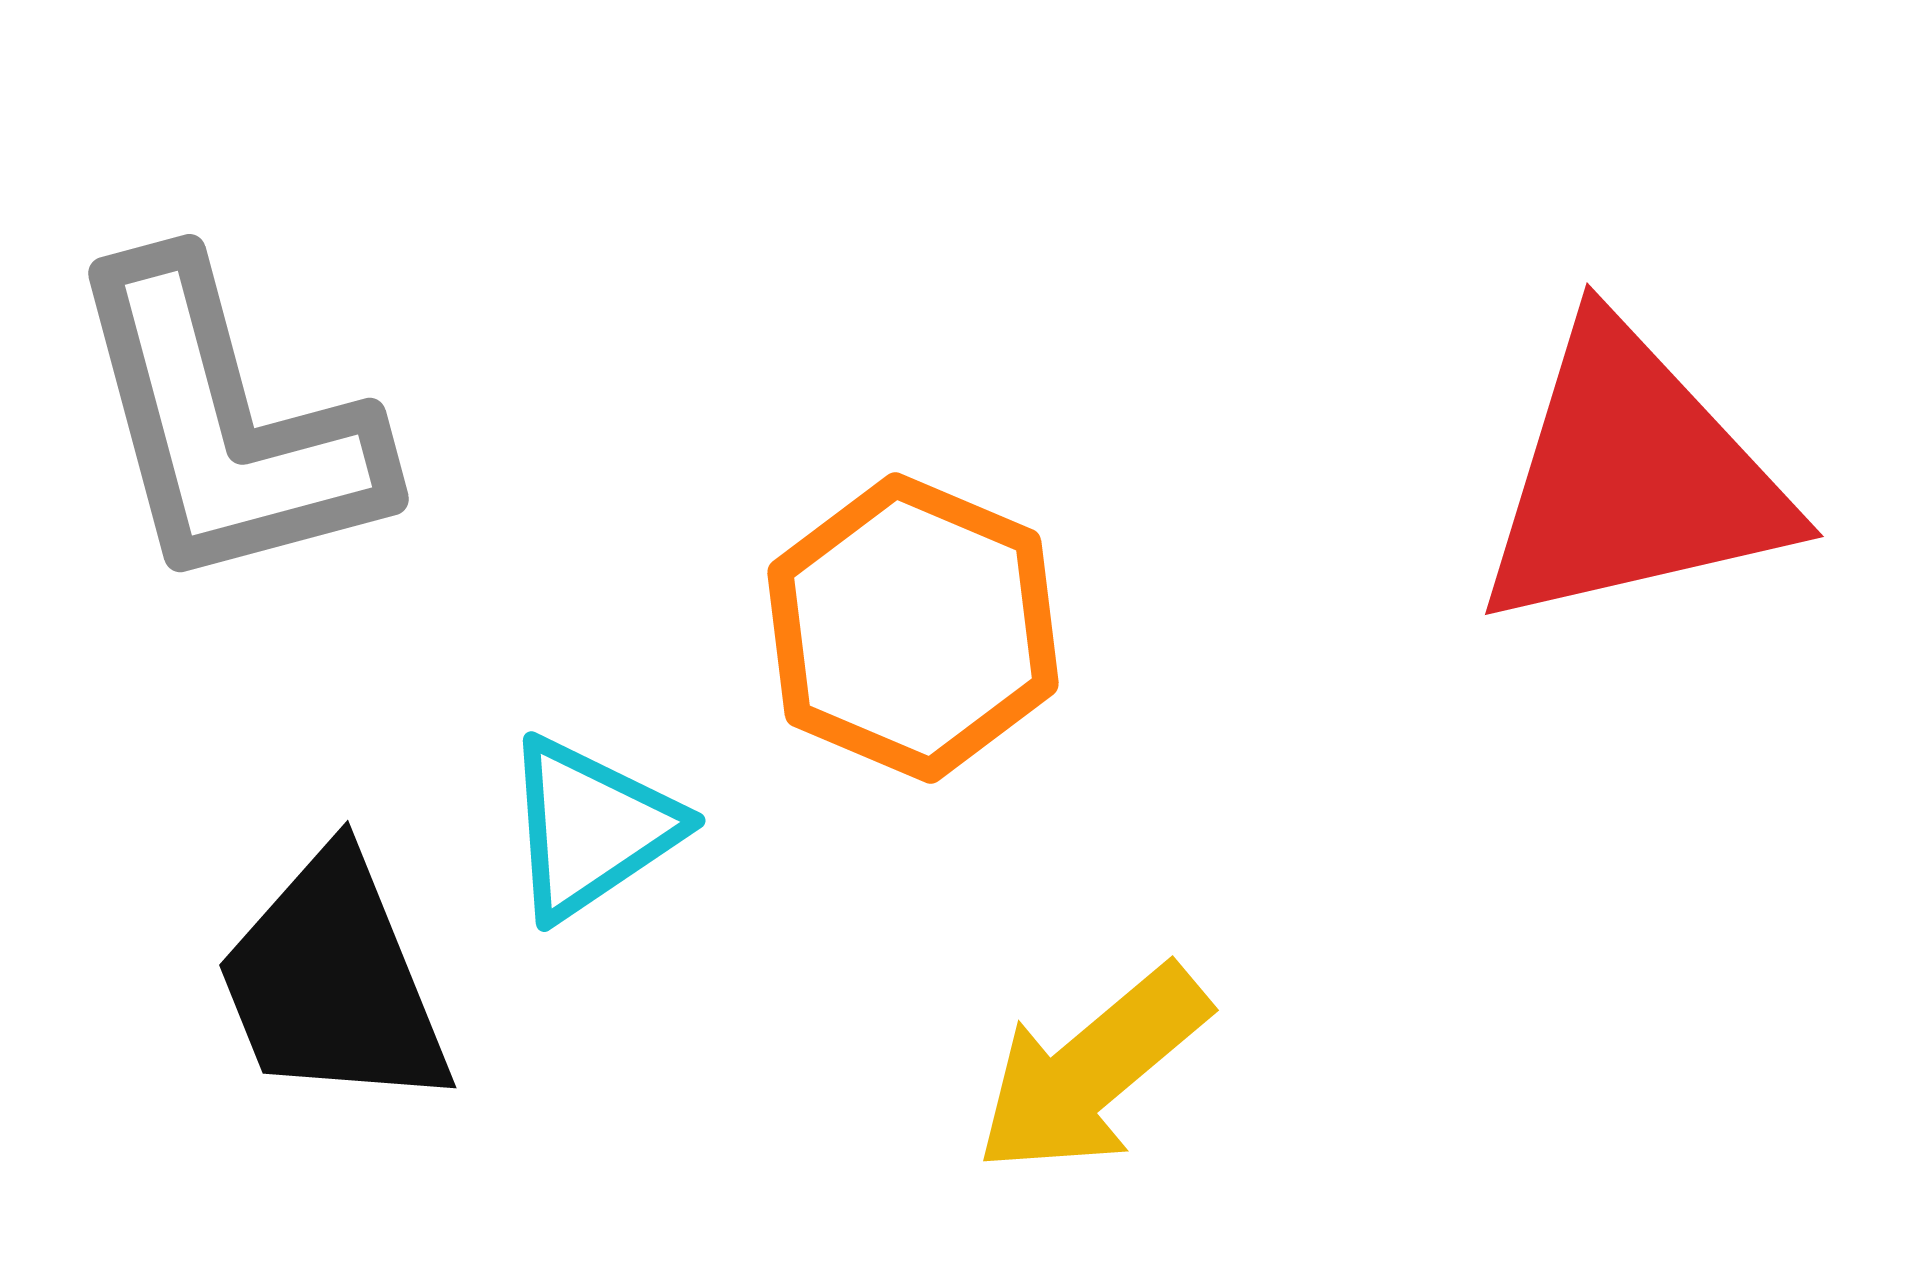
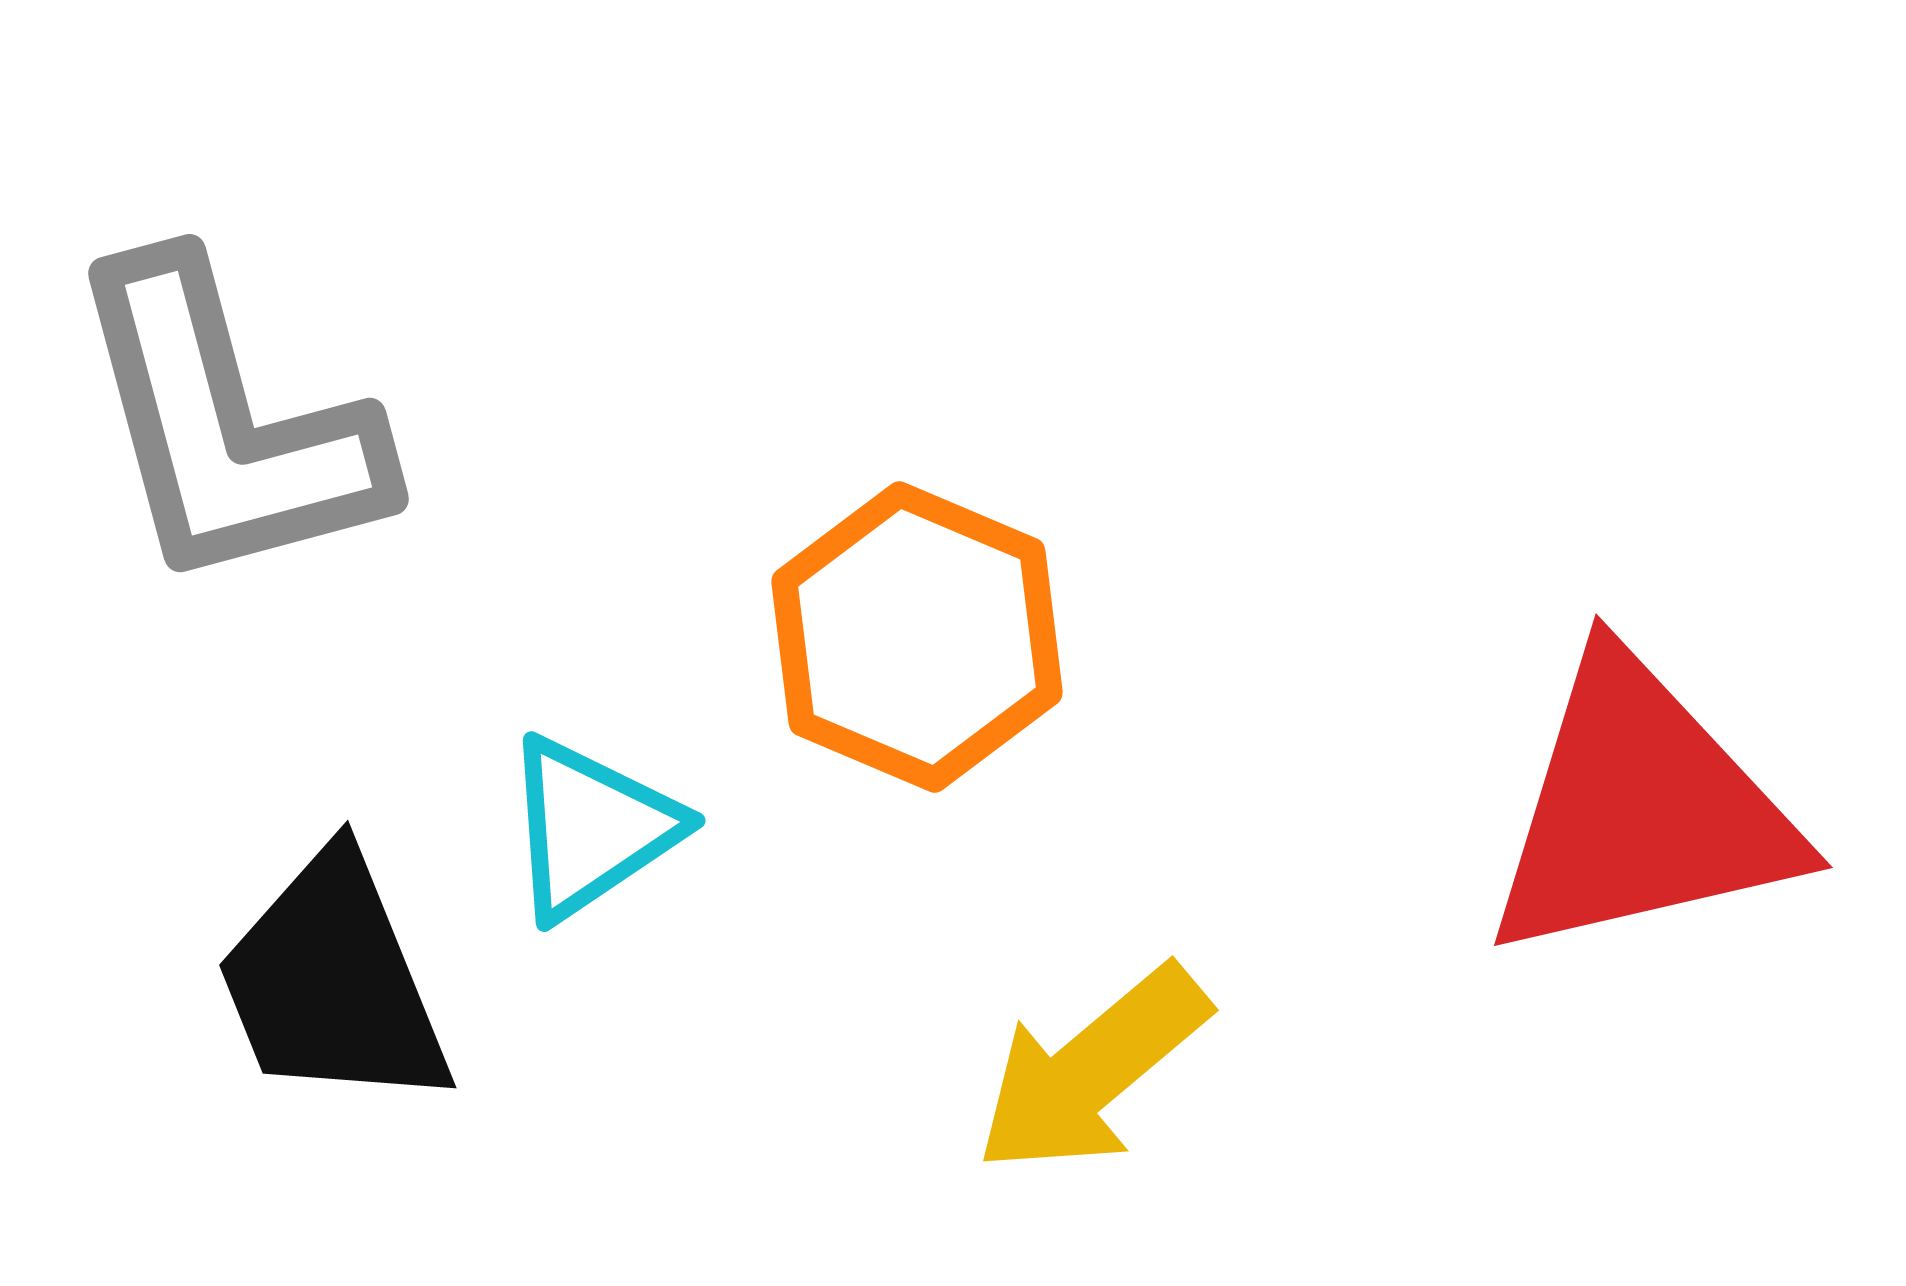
red triangle: moved 9 px right, 331 px down
orange hexagon: moved 4 px right, 9 px down
